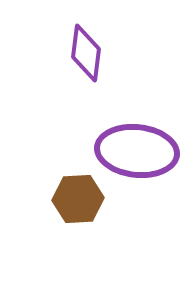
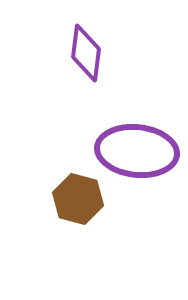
brown hexagon: rotated 18 degrees clockwise
